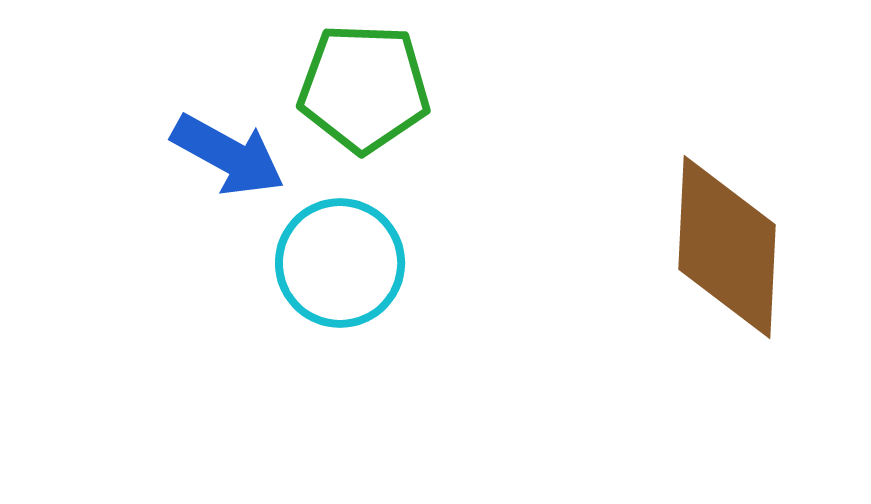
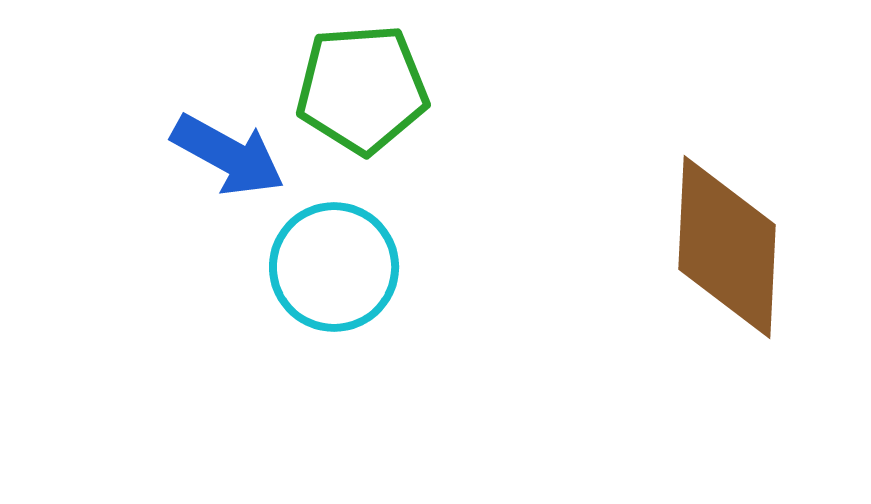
green pentagon: moved 2 px left, 1 px down; rotated 6 degrees counterclockwise
cyan circle: moved 6 px left, 4 px down
